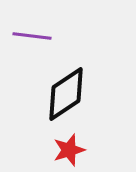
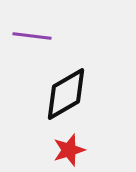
black diamond: rotated 4 degrees clockwise
